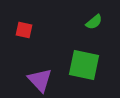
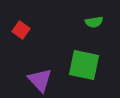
green semicircle: rotated 30 degrees clockwise
red square: moved 3 px left; rotated 24 degrees clockwise
